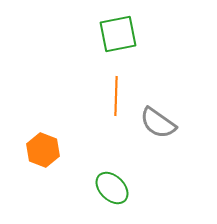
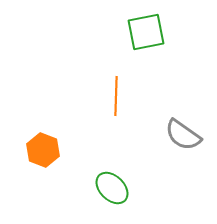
green square: moved 28 px right, 2 px up
gray semicircle: moved 25 px right, 12 px down
